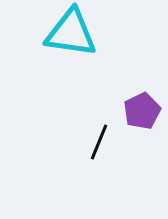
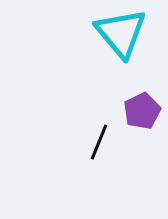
cyan triangle: moved 50 px right; rotated 42 degrees clockwise
